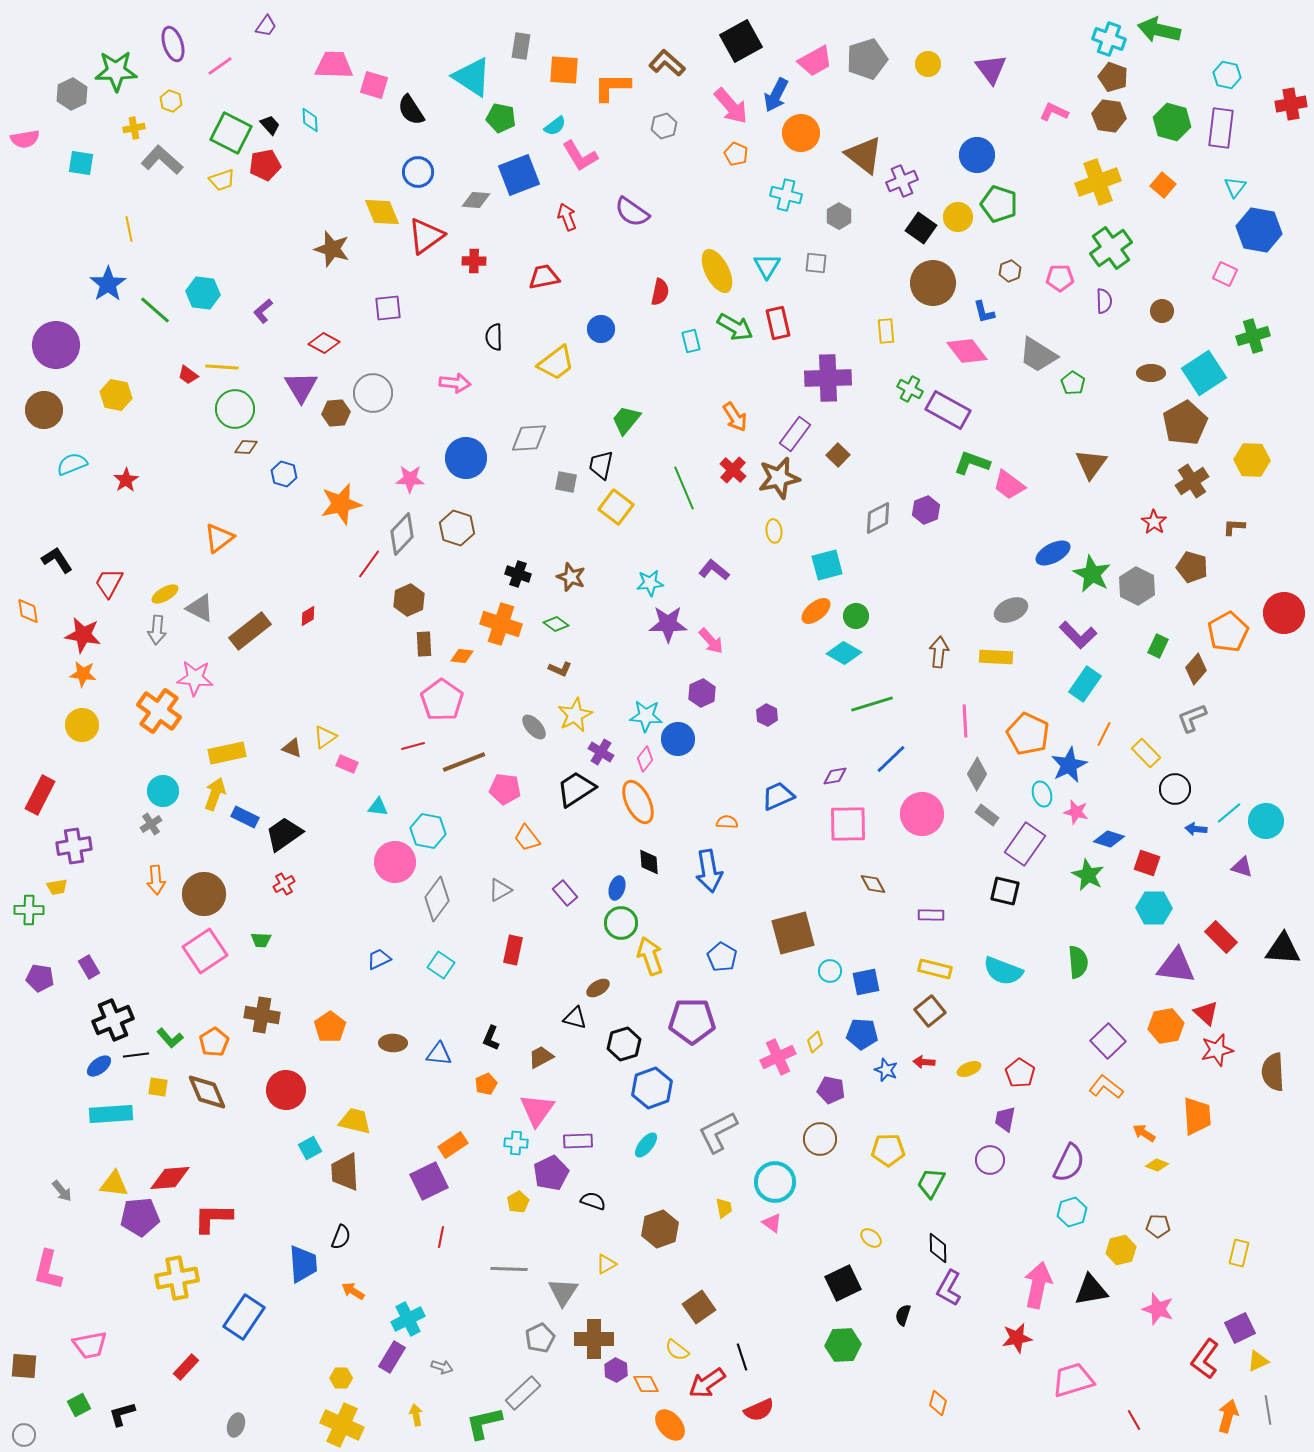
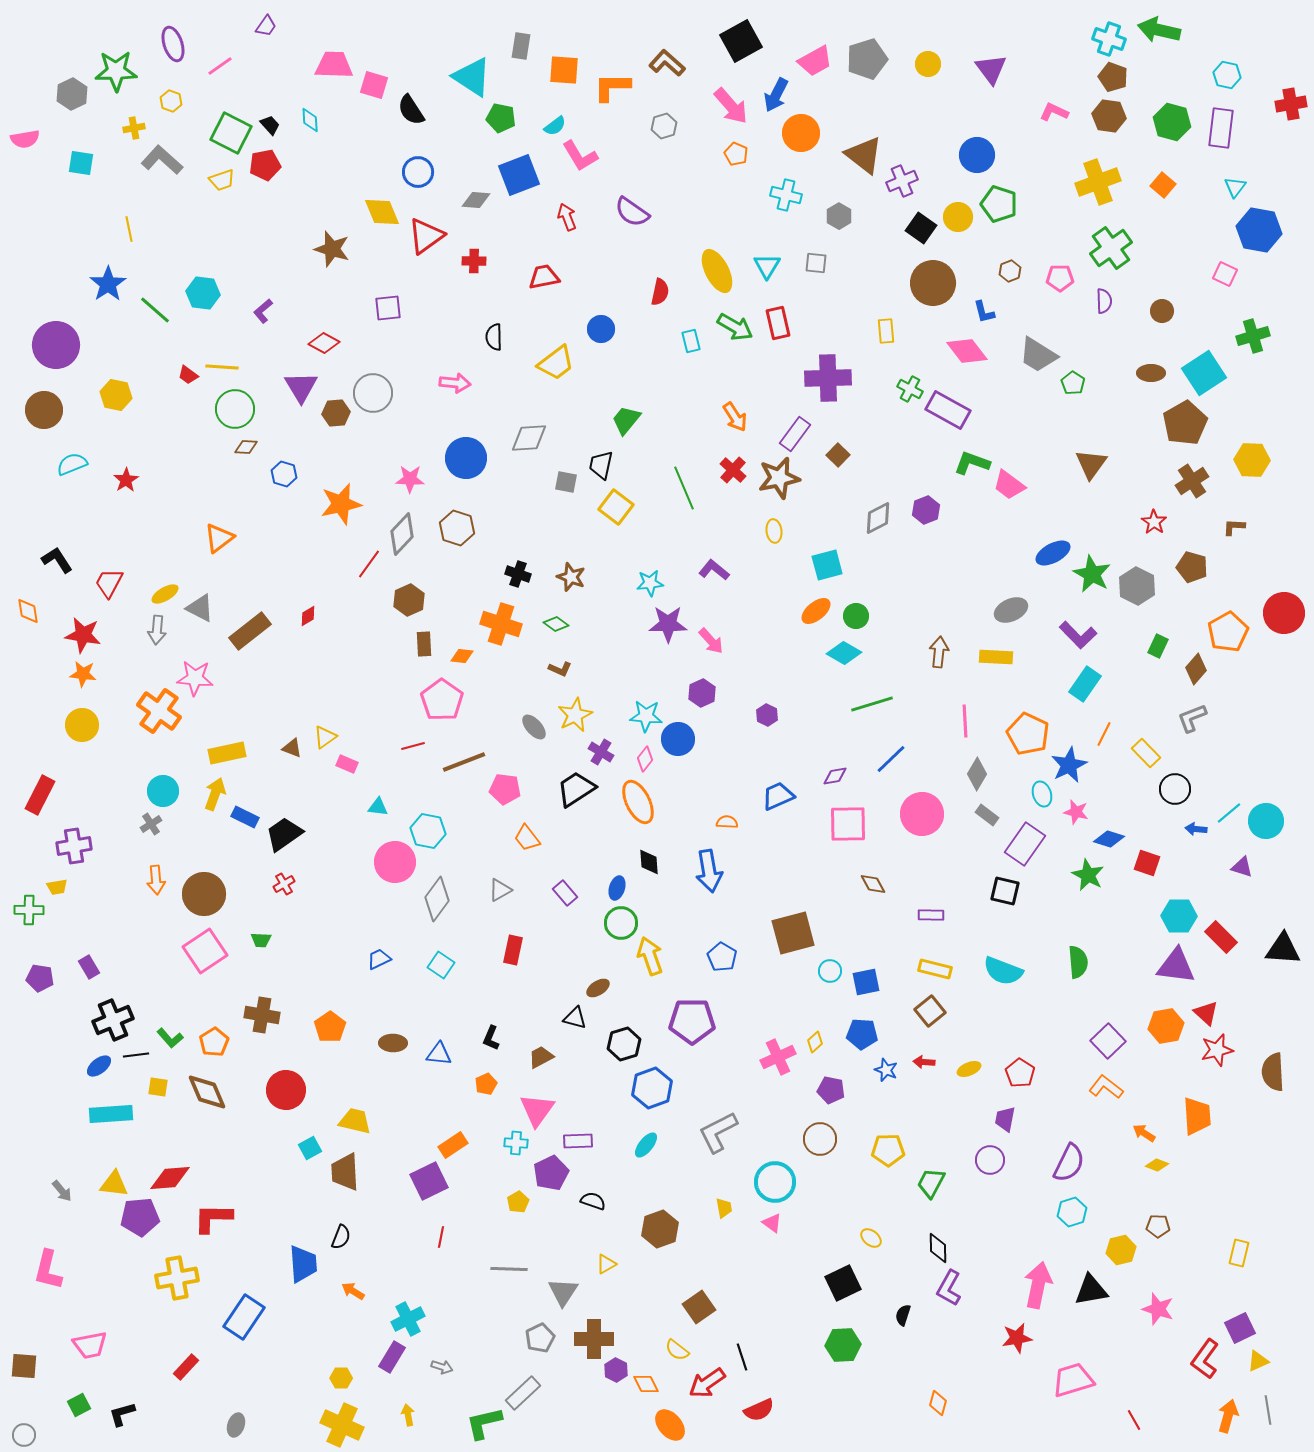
cyan hexagon at (1154, 908): moved 25 px right, 8 px down
yellow arrow at (416, 1415): moved 8 px left
